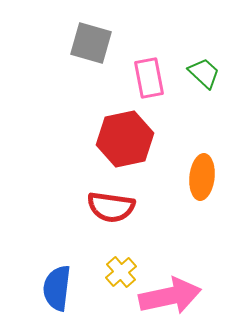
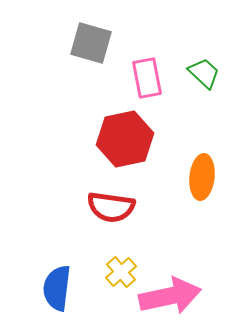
pink rectangle: moved 2 px left
